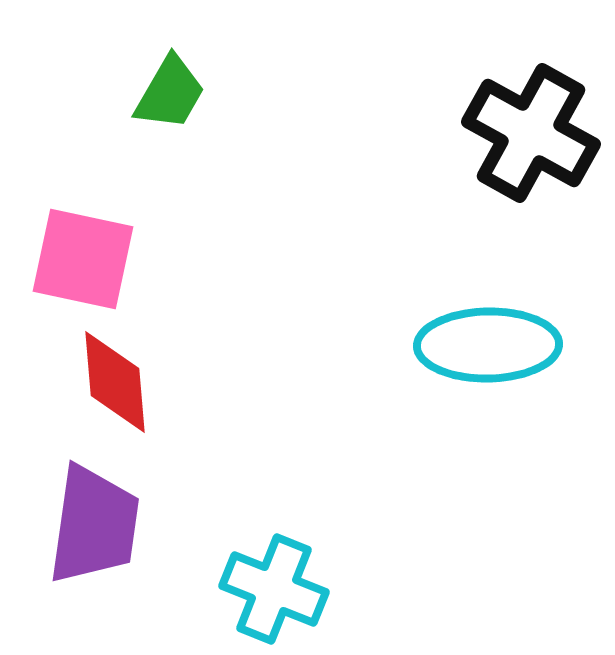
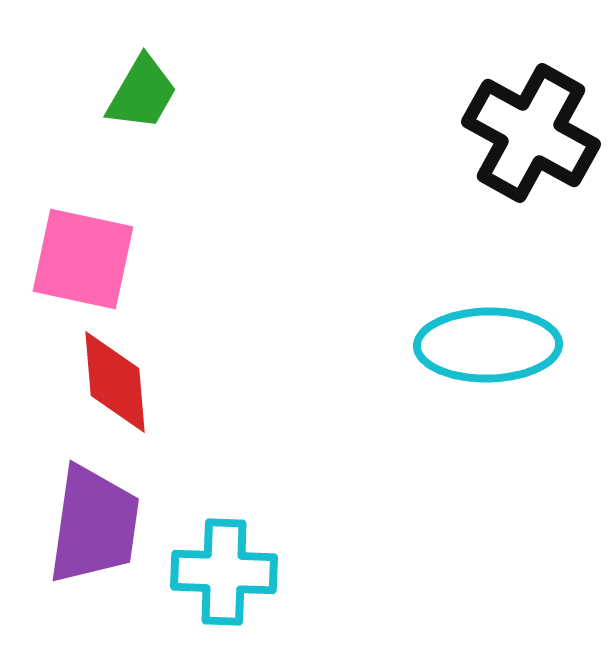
green trapezoid: moved 28 px left
cyan cross: moved 50 px left, 17 px up; rotated 20 degrees counterclockwise
